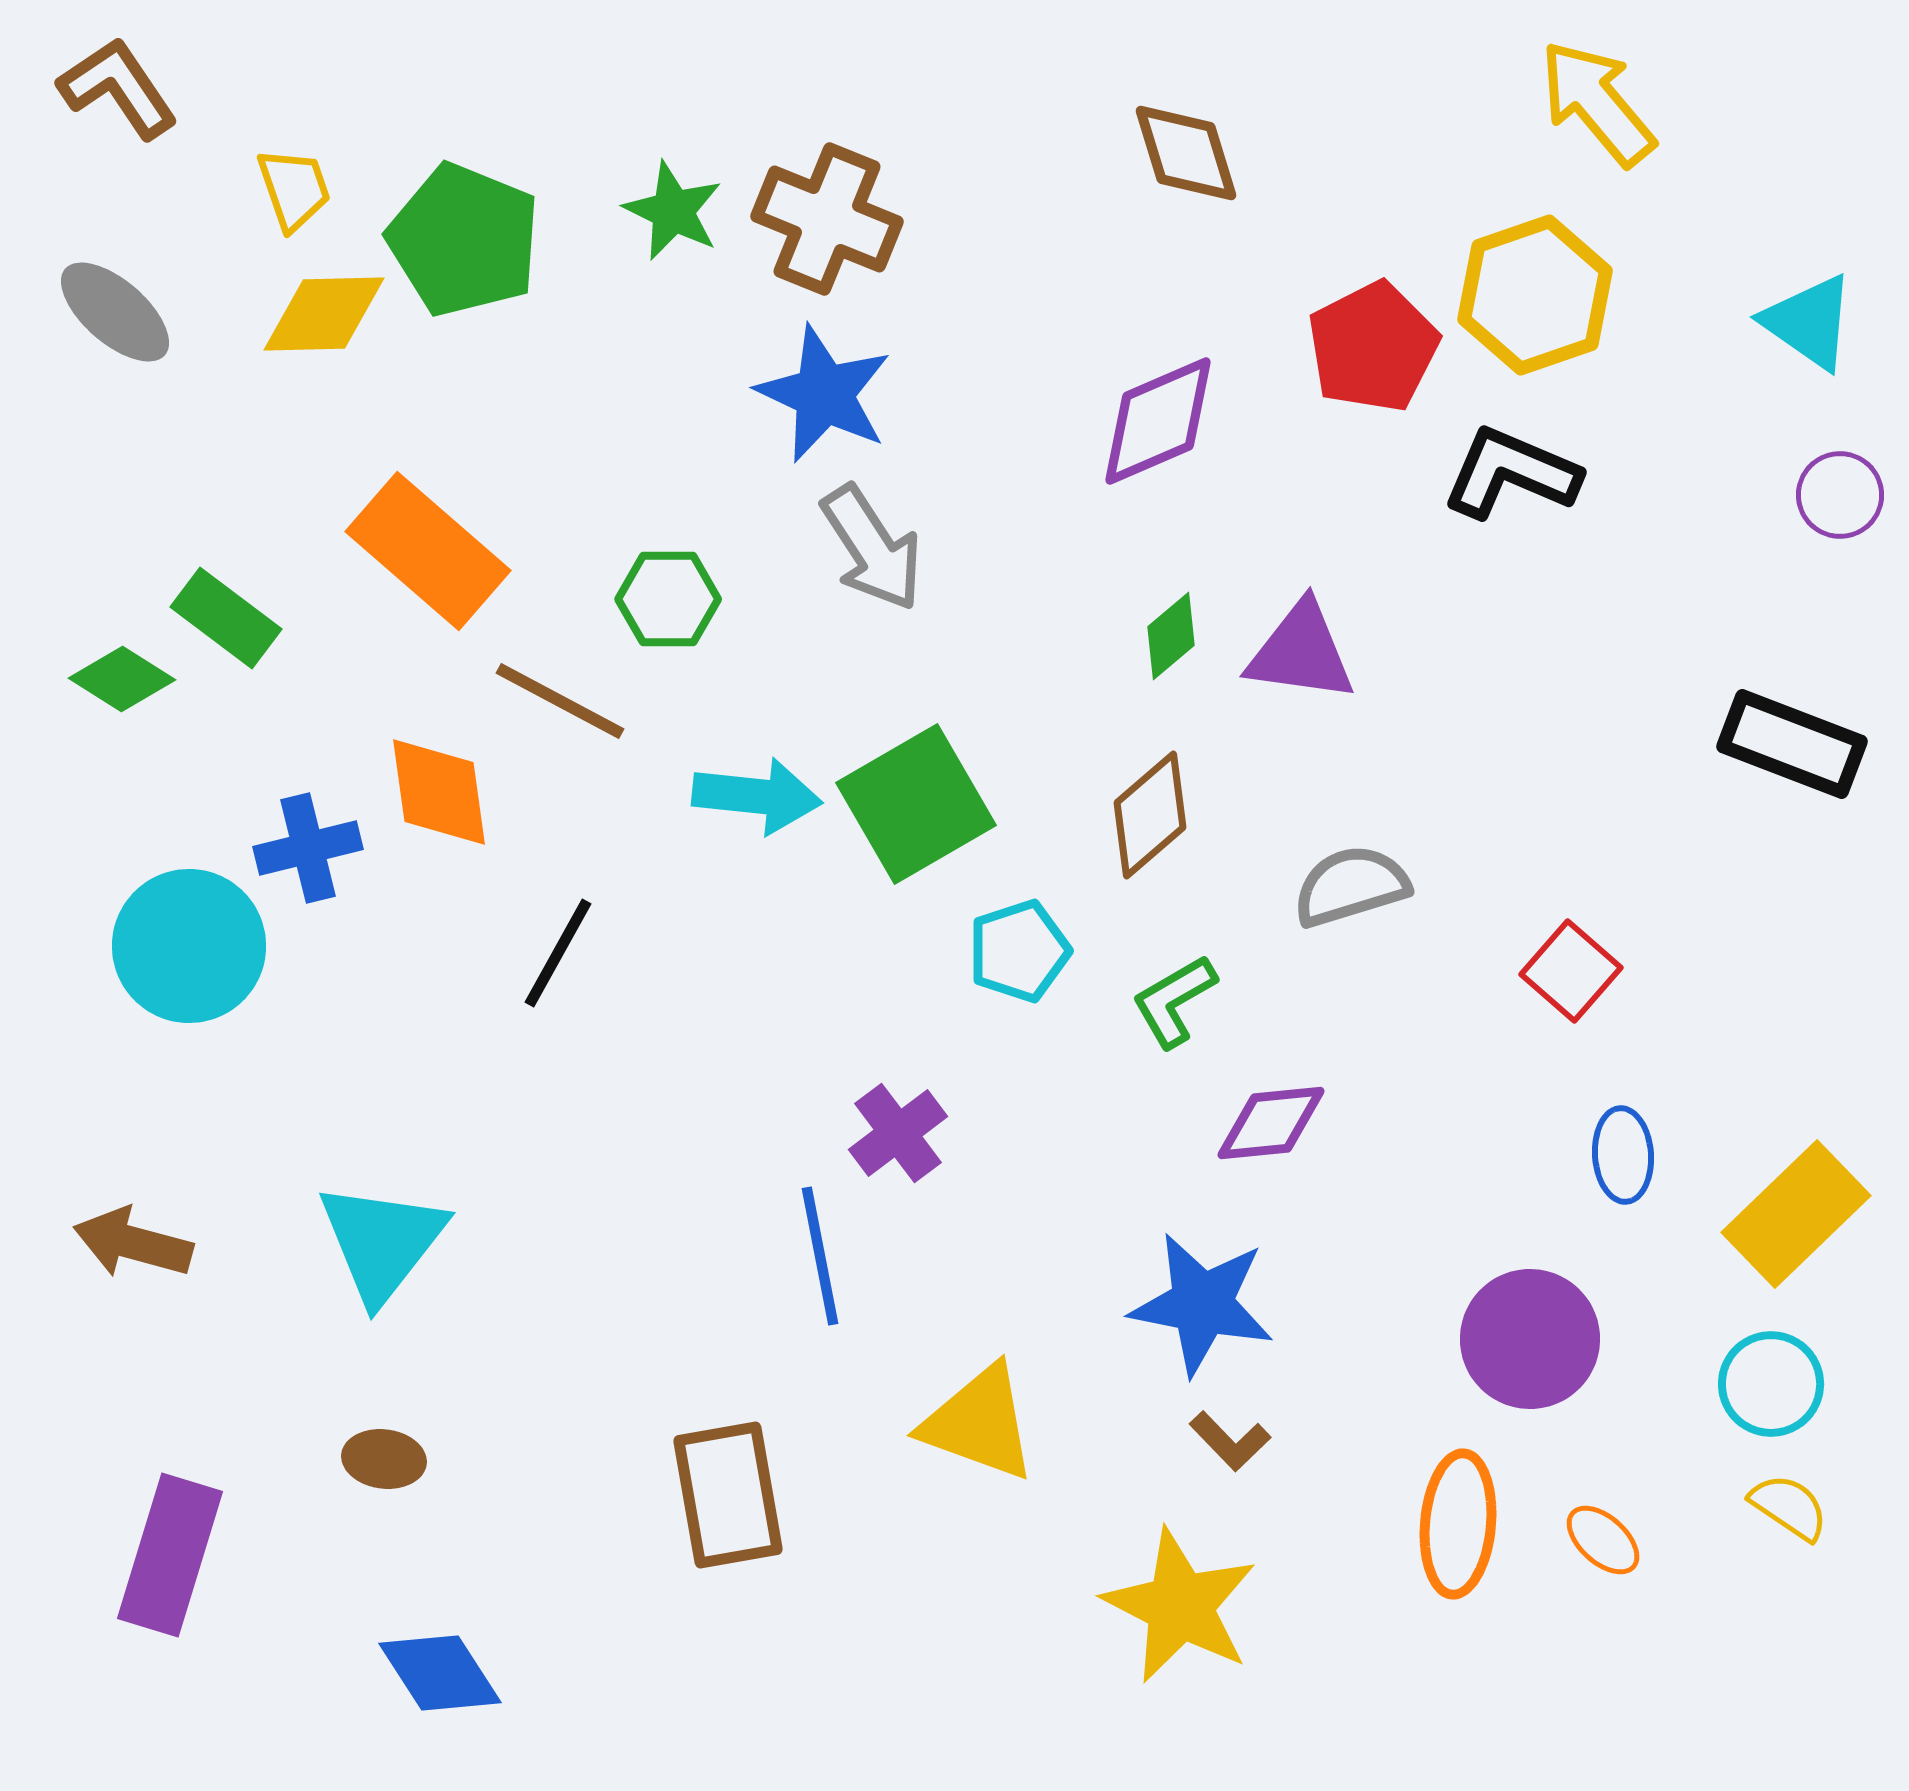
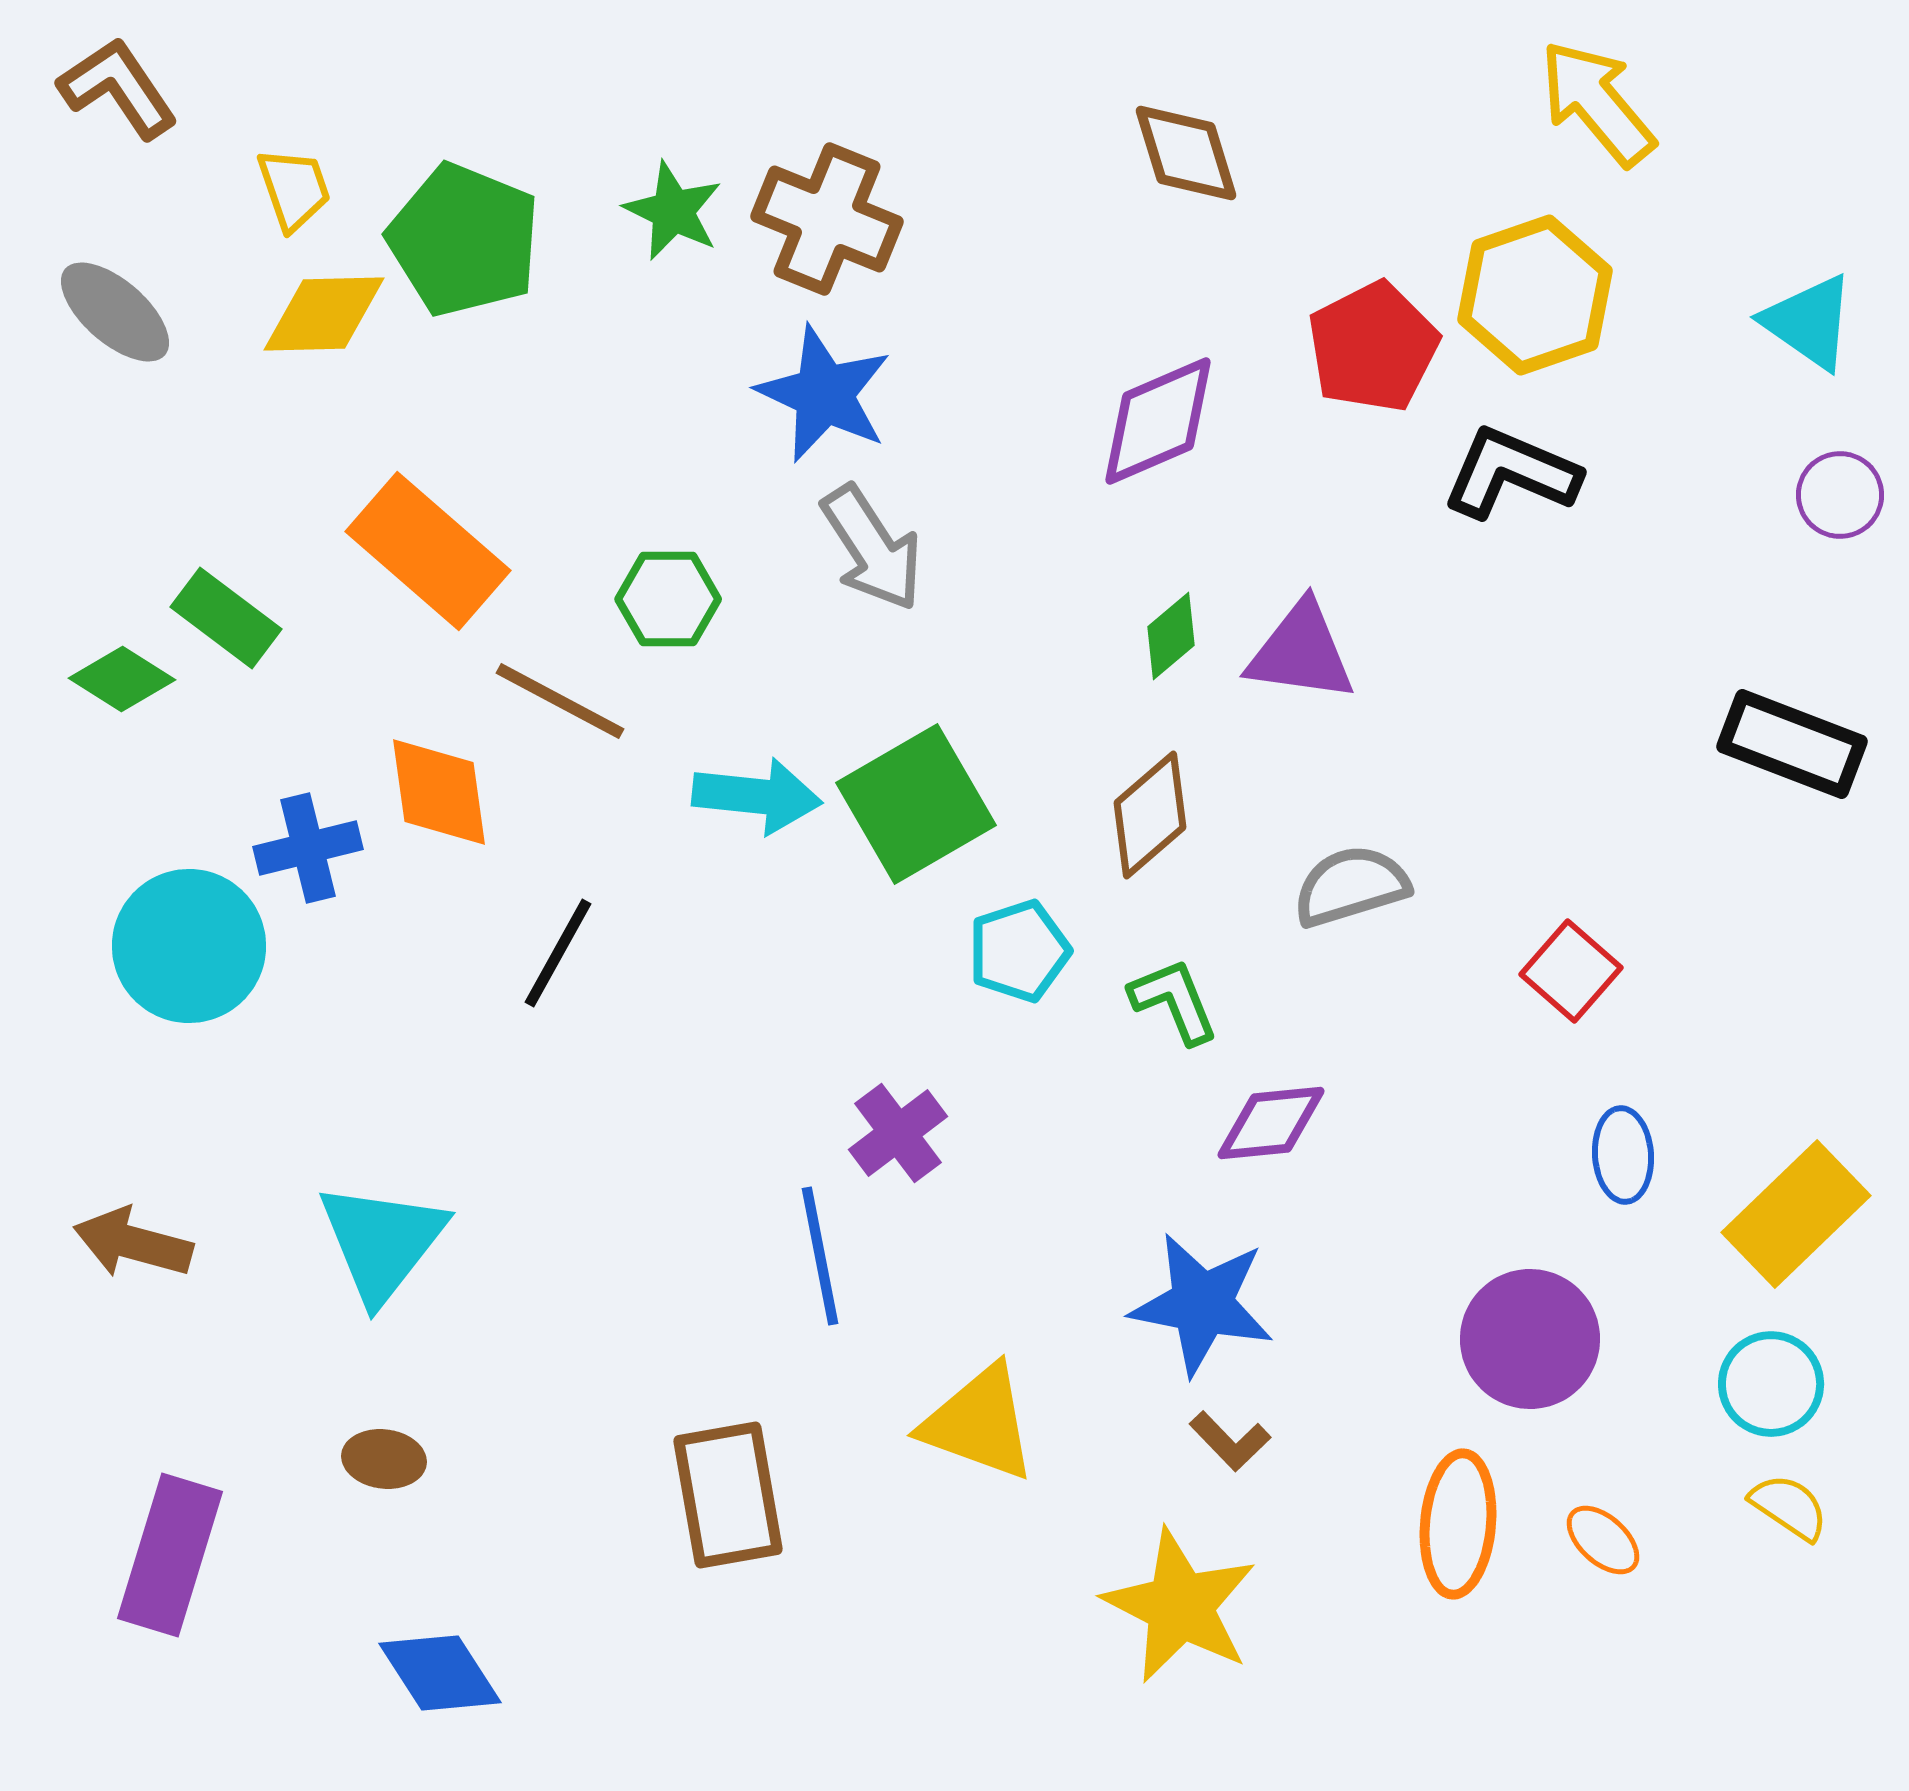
green L-shape at (1174, 1001): rotated 98 degrees clockwise
